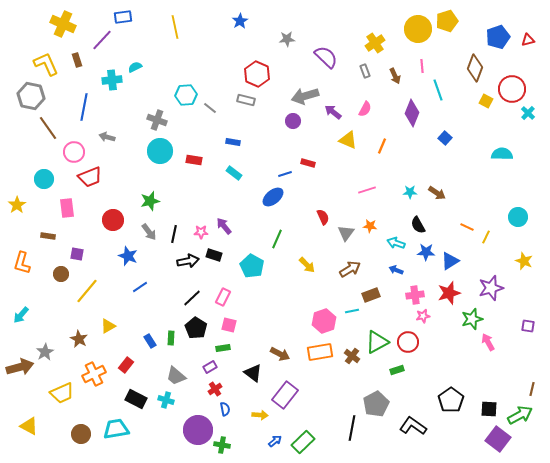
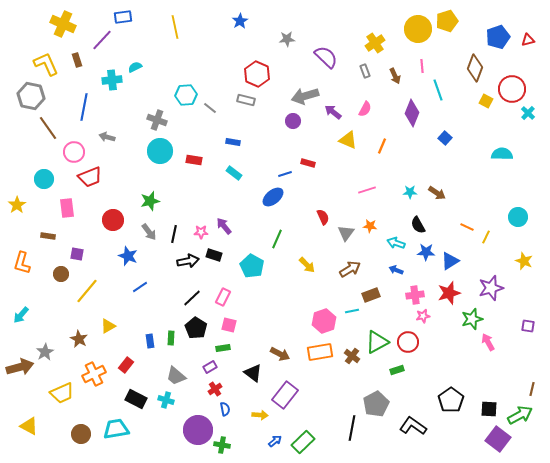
blue rectangle at (150, 341): rotated 24 degrees clockwise
